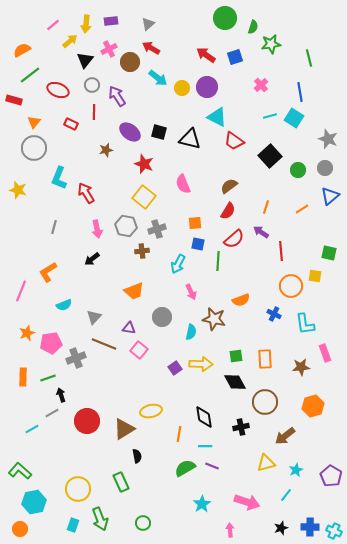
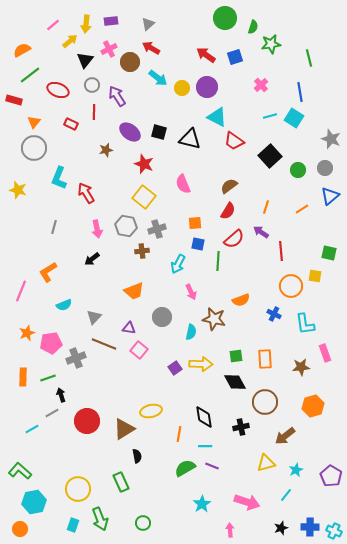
gray star at (328, 139): moved 3 px right
